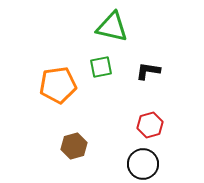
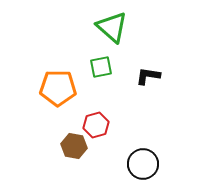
green triangle: rotated 28 degrees clockwise
black L-shape: moved 5 px down
orange pentagon: moved 3 px down; rotated 9 degrees clockwise
red hexagon: moved 54 px left
brown hexagon: rotated 25 degrees clockwise
